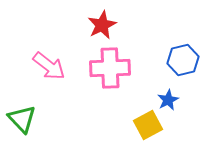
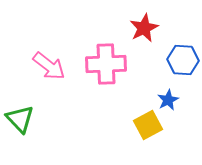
red star: moved 42 px right, 3 px down
blue hexagon: rotated 16 degrees clockwise
pink cross: moved 4 px left, 4 px up
green triangle: moved 2 px left
